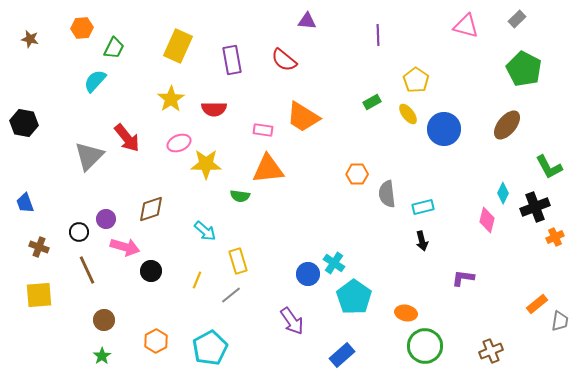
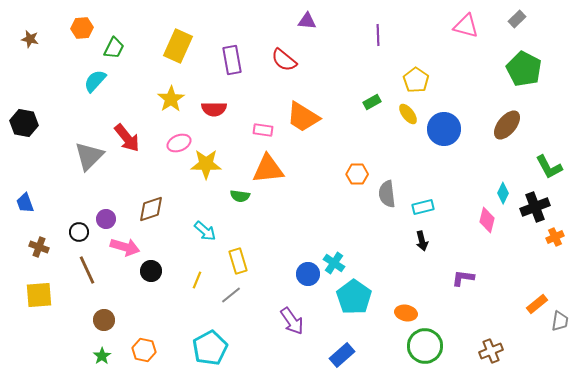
orange hexagon at (156, 341): moved 12 px left, 9 px down; rotated 20 degrees counterclockwise
